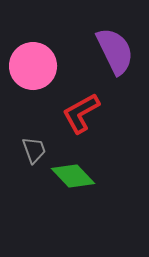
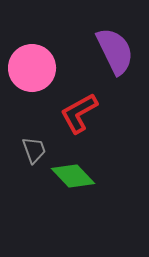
pink circle: moved 1 px left, 2 px down
red L-shape: moved 2 px left
